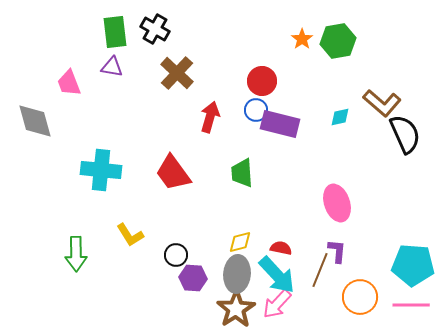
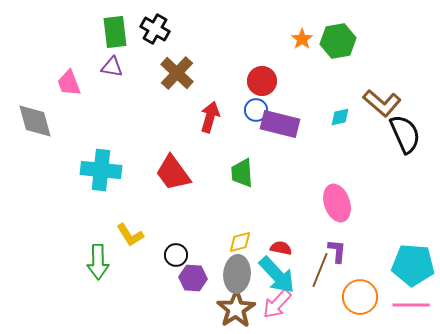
green arrow: moved 22 px right, 8 px down
